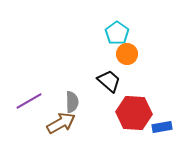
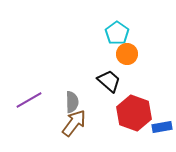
purple line: moved 1 px up
red hexagon: rotated 16 degrees clockwise
brown arrow: moved 13 px right; rotated 24 degrees counterclockwise
